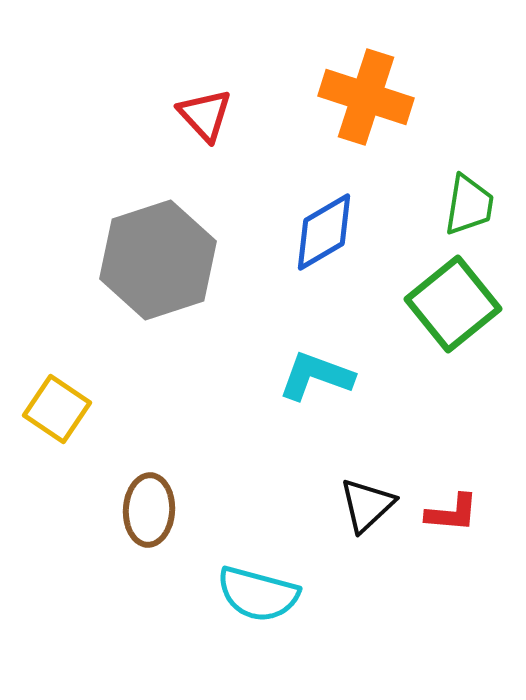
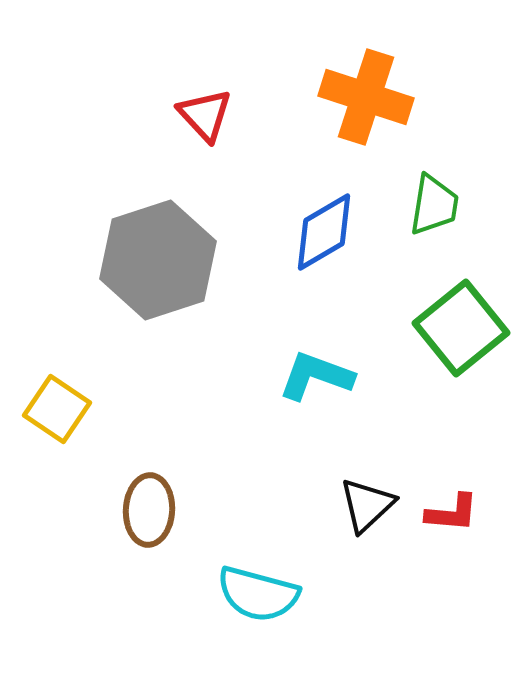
green trapezoid: moved 35 px left
green square: moved 8 px right, 24 px down
